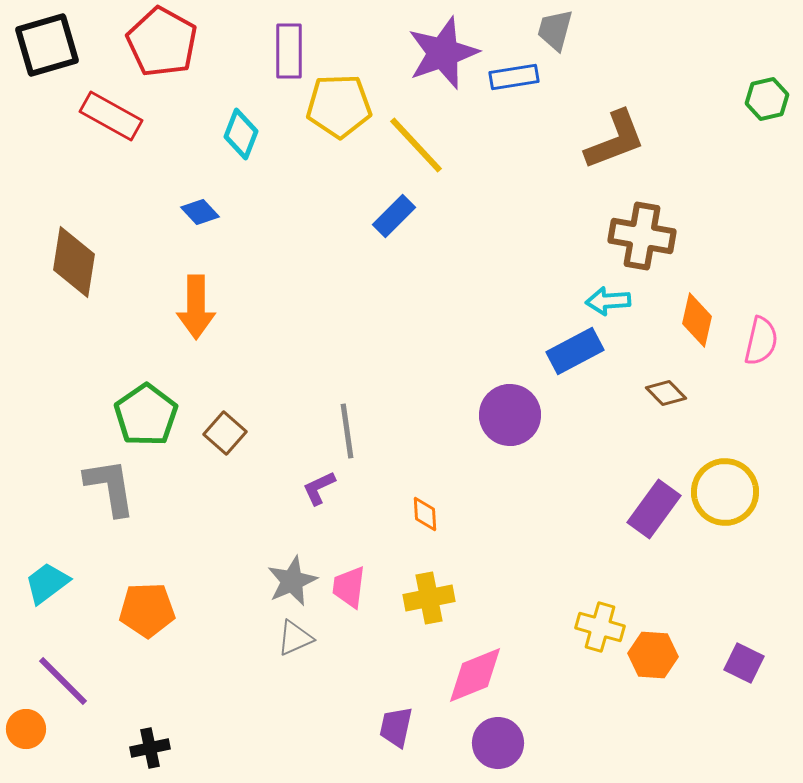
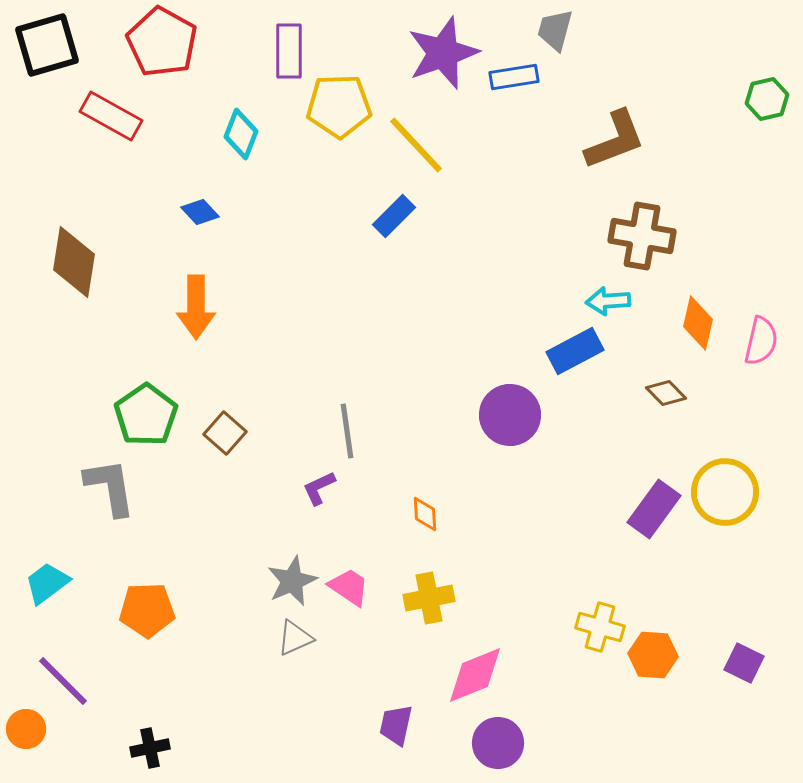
orange diamond at (697, 320): moved 1 px right, 3 px down
pink trapezoid at (349, 587): rotated 117 degrees clockwise
purple trapezoid at (396, 727): moved 2 px up
